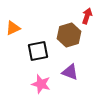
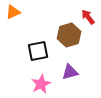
red arrow: moved 1 px right, 1 px down; rotated 56 degrees counterclockwise
orange triangle: moved 16 px up
purple triangle: rotated 36 degrees counterclockwise
pink star: rotated 30 degrees clockwise
